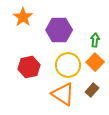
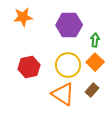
orange star: rotated 30 degrees clockwise
purple hexagon: moved 10 px right, 5 px up
